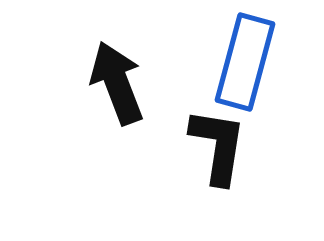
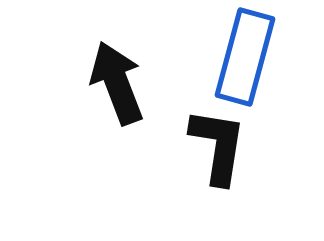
blue rectangle: moved 5 px up
